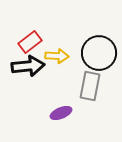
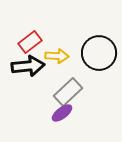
gray rectangle: moved 22 px left, 6 px down; rotated 36 degrees clockwise
purple ellipse: moved 1 px right; rotated 15 degrees counterclockwise
